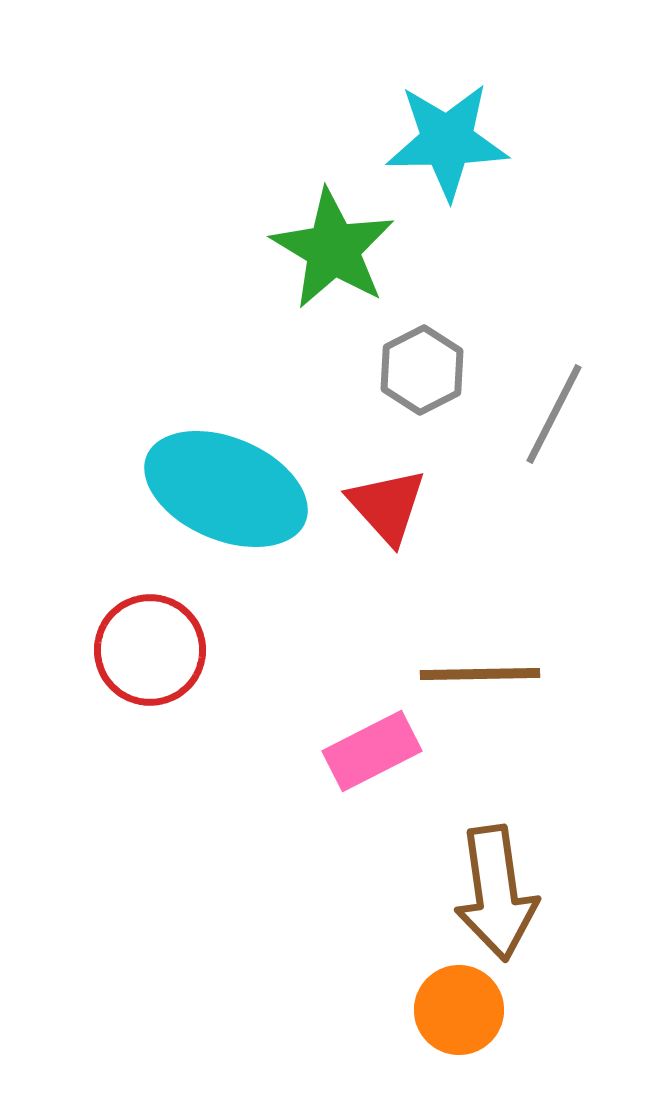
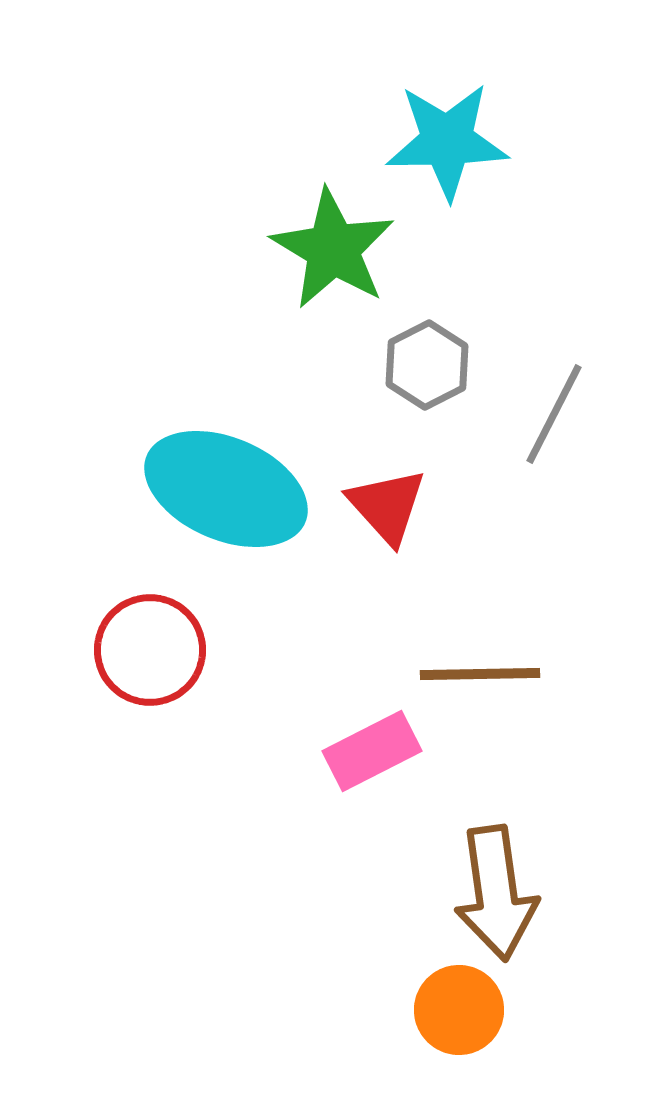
gray hexagon: moved 5 px right, 5 px up
